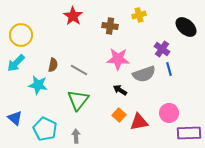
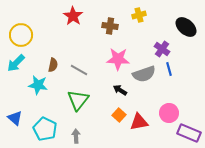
purple rectangle: rotated 25 degrees clockwise
